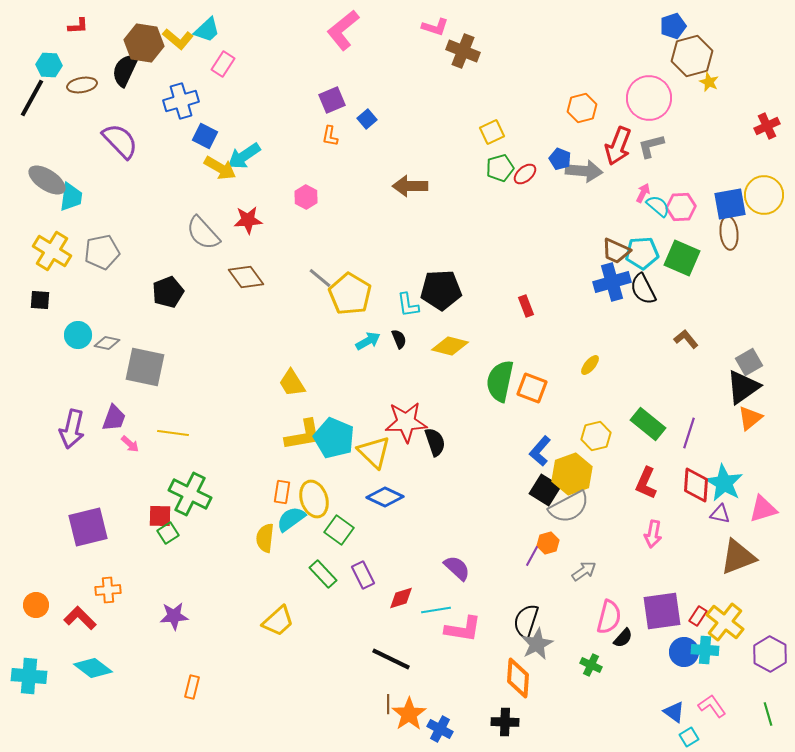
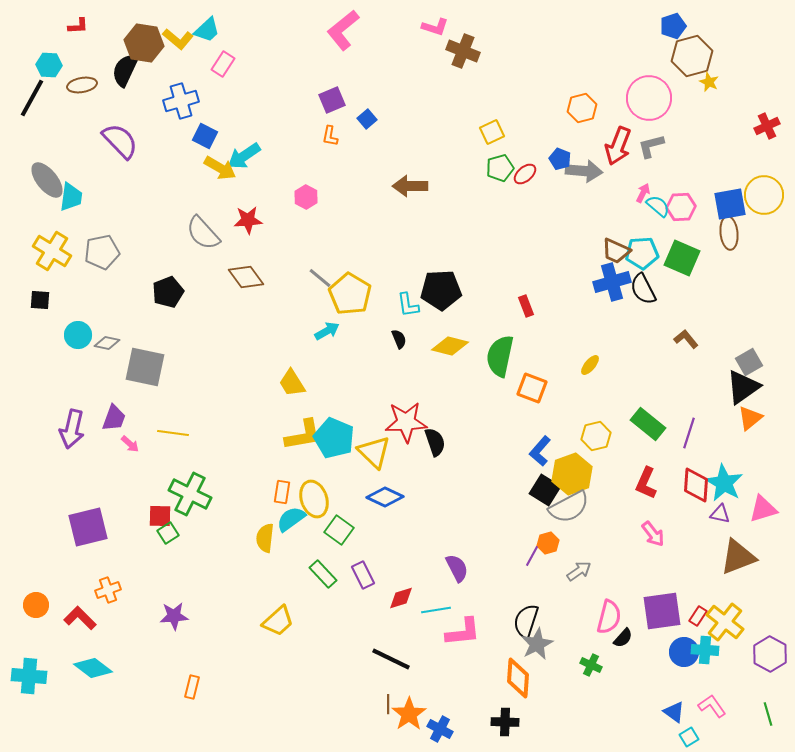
gray ellipse at (47, 180): rotated 18 degrees clockwise
cyan arrow at (368, 341): moved 41 px left, 10 px up
green semicircle at (500, 381): moved 25 px up
pink arrow at (653, 534): rotated 48 degrees counterclockwise
purple semicircle at (457, 568): rotated 20 degrees clockwise
gray arrow at (584, 571): moved 5 px left
orange cross at (108, 590): rotated 15 degrees counterclockwise
pink L-shape at (463, 629): moved 3 px down; rotated 15 degrees counterclockwise
